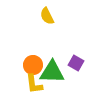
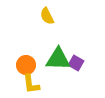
orange circle: moved 7 px left
green triangle: moved 6 px right, 13 px up
yellow L-shape: moved 3 px left
